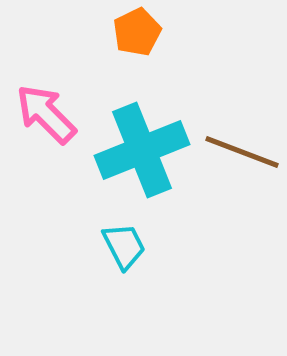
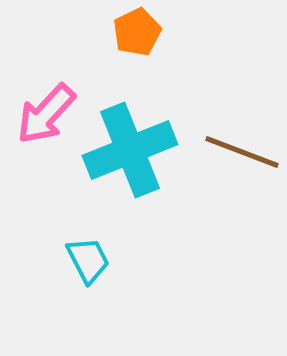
pink arrow: rotated 92 degrees counterclockwise
cyan cross: moved 12 px left
cyan trapezoid: moved 36 px left, 14 px down
